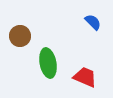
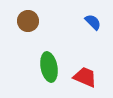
brown circle: moved 8 px right, 15 px up
green ellipse: moved 1 px right, 4 px down
